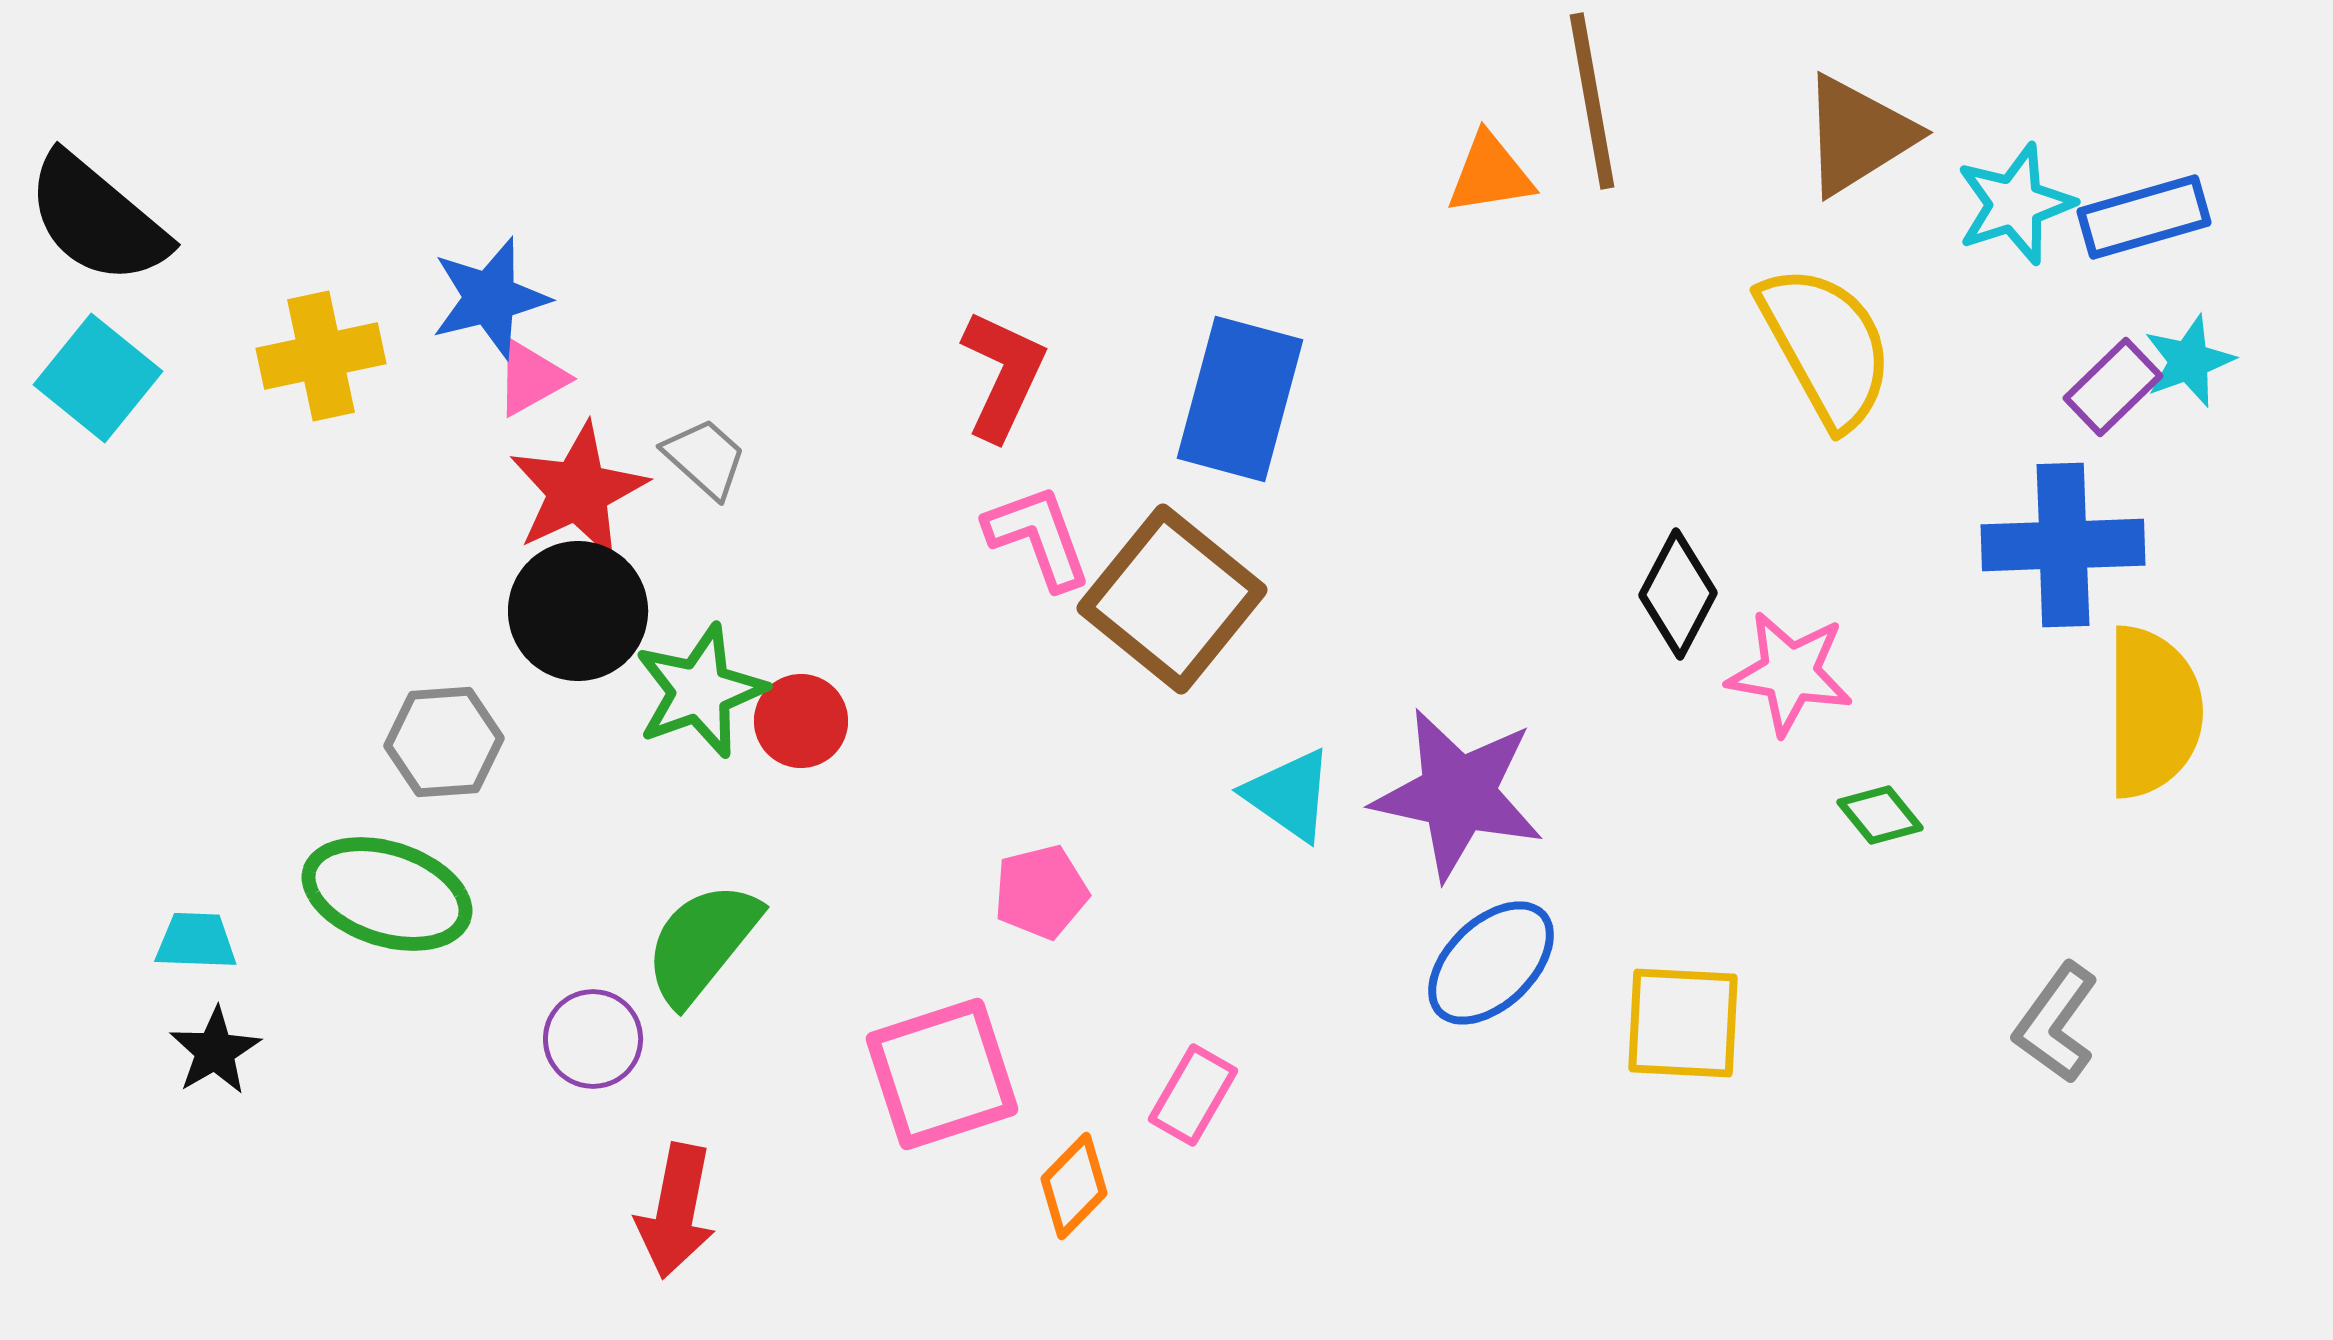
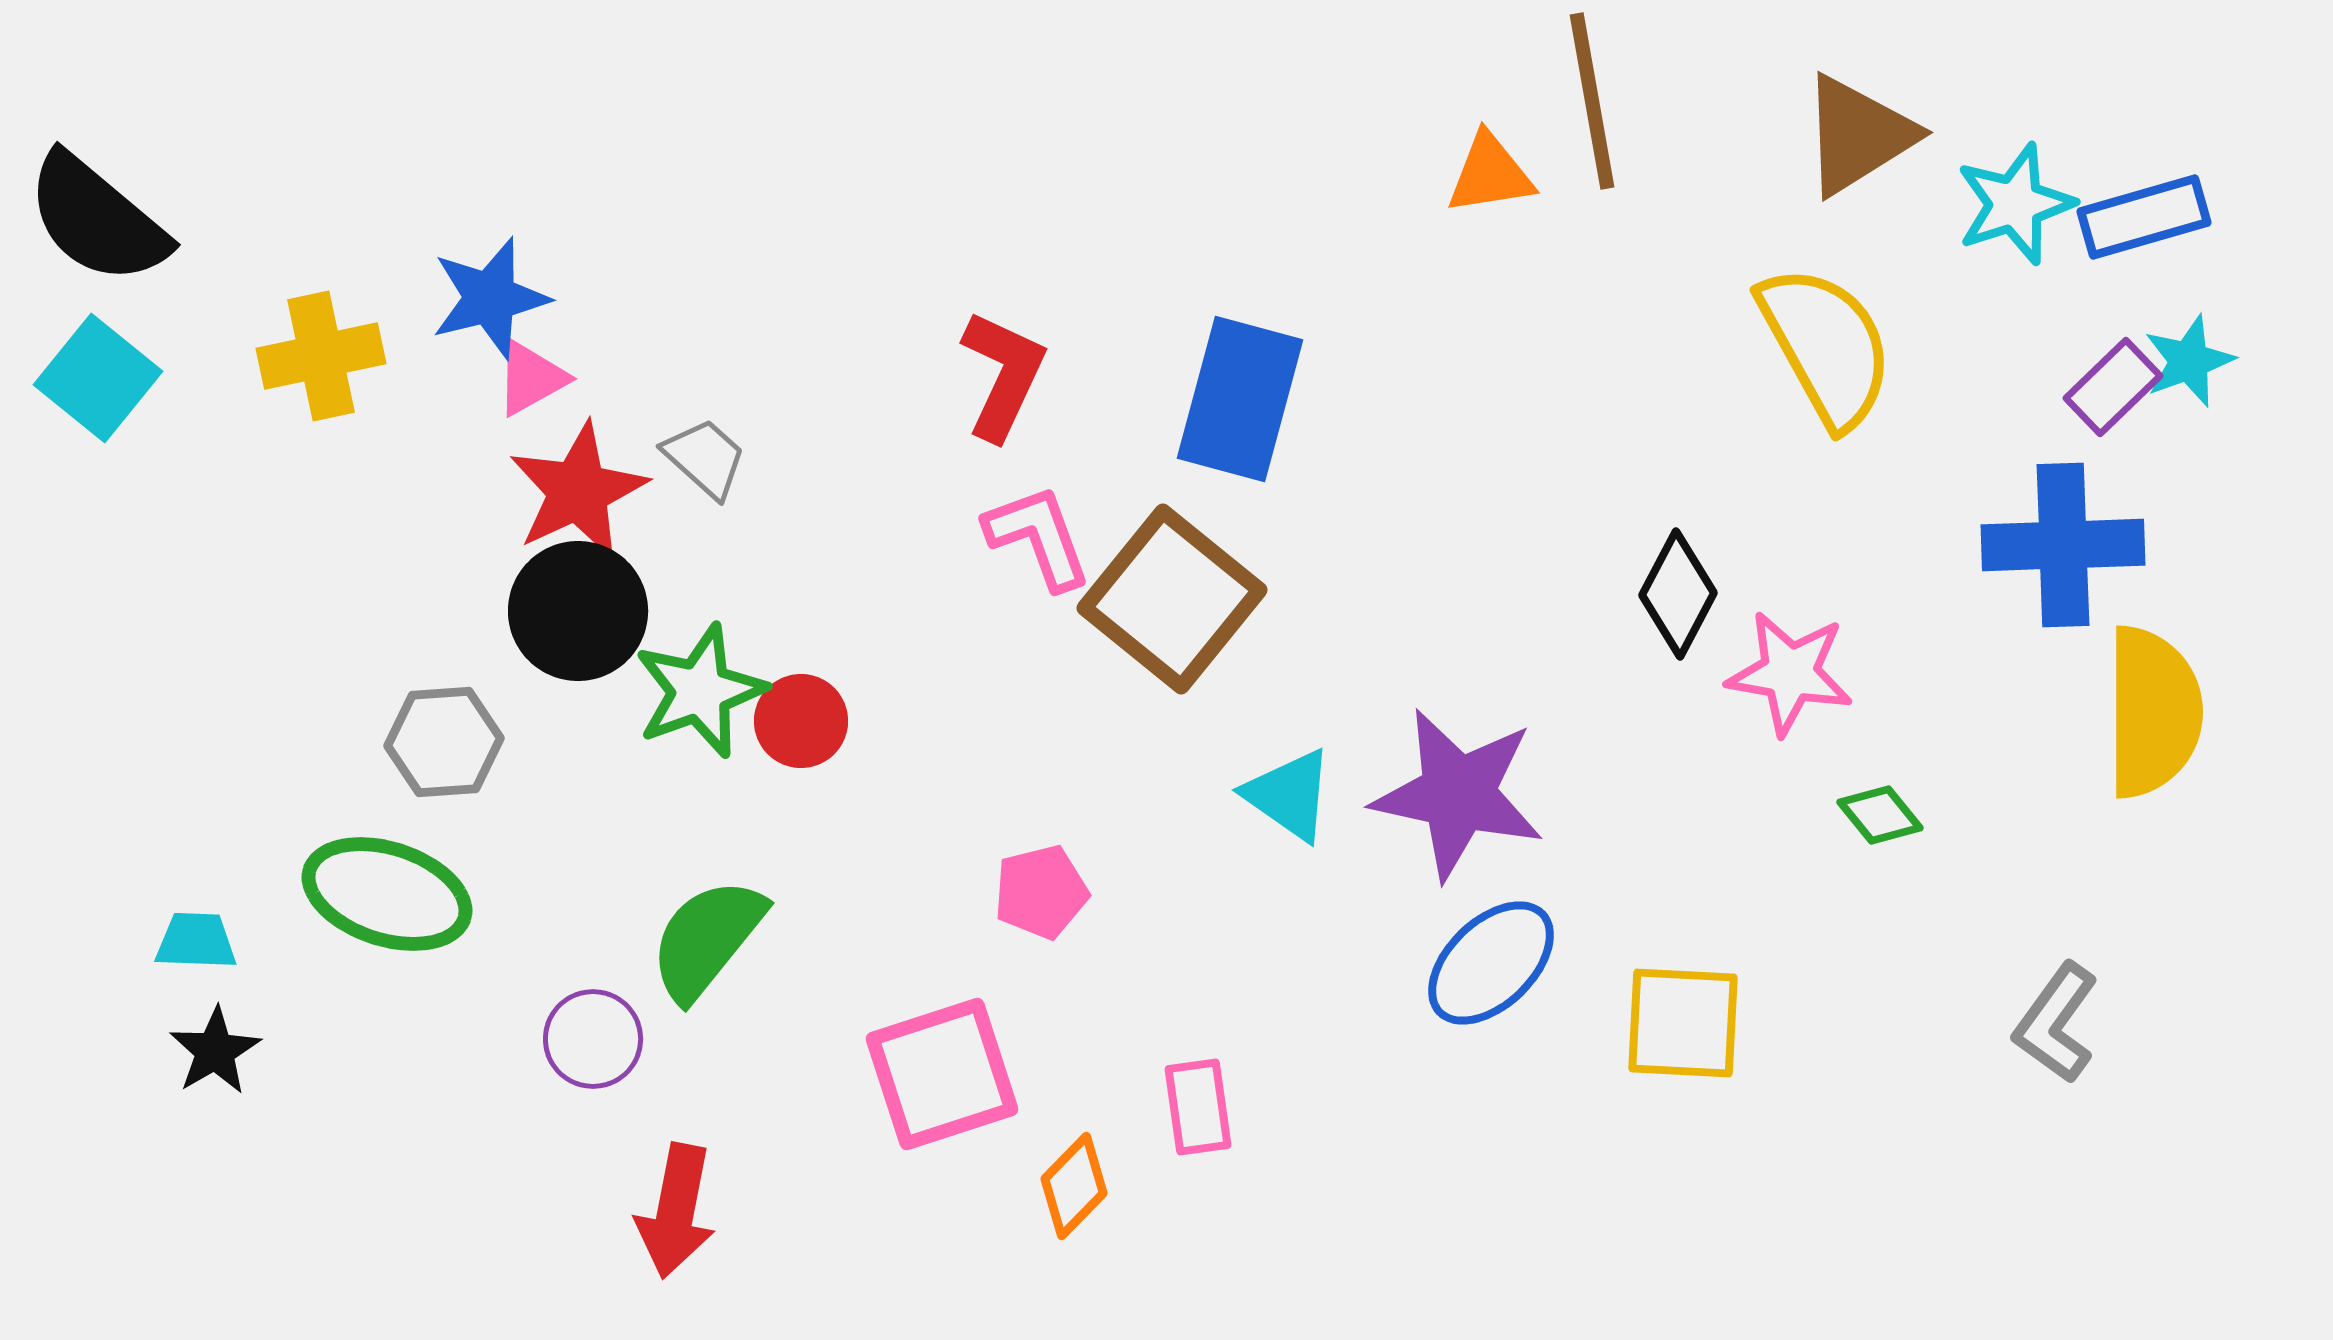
green semicircle at (702, 943): moved 5 px right, 4 px up
pink rectangle at (1193, 1095): moved 5 px right, 12 px down; rotated 38 degrees counterclockwise
